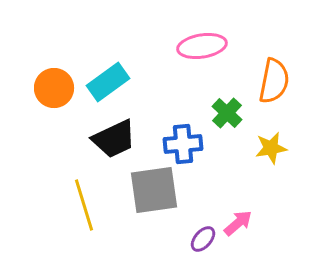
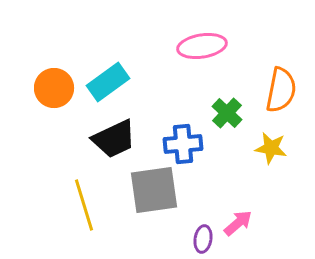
orange semicircle: moved 7 px right, 9 px down
yellow star: rotated 20 degrees clockwise
purple ellipse: rotated 32 degrees counterclockwise
